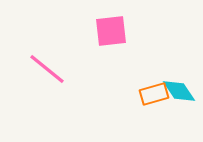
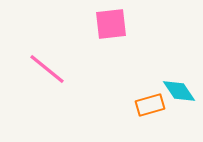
pink square: moved 7 px up
orange rectangle: moved 4 px left, 11 px down
